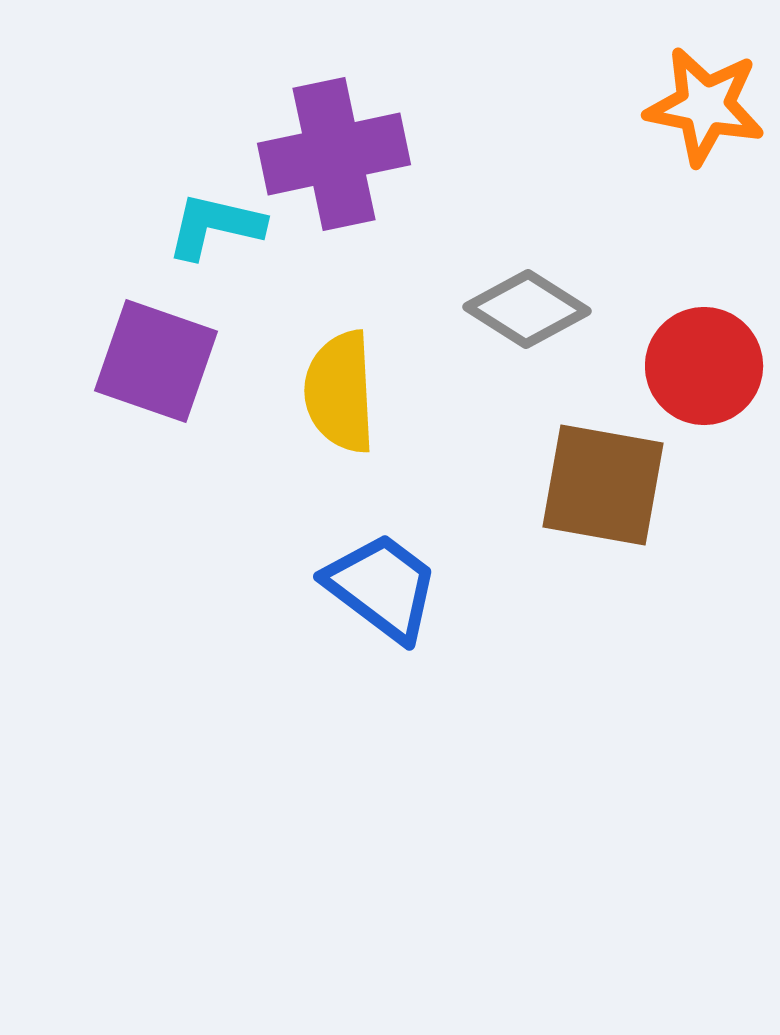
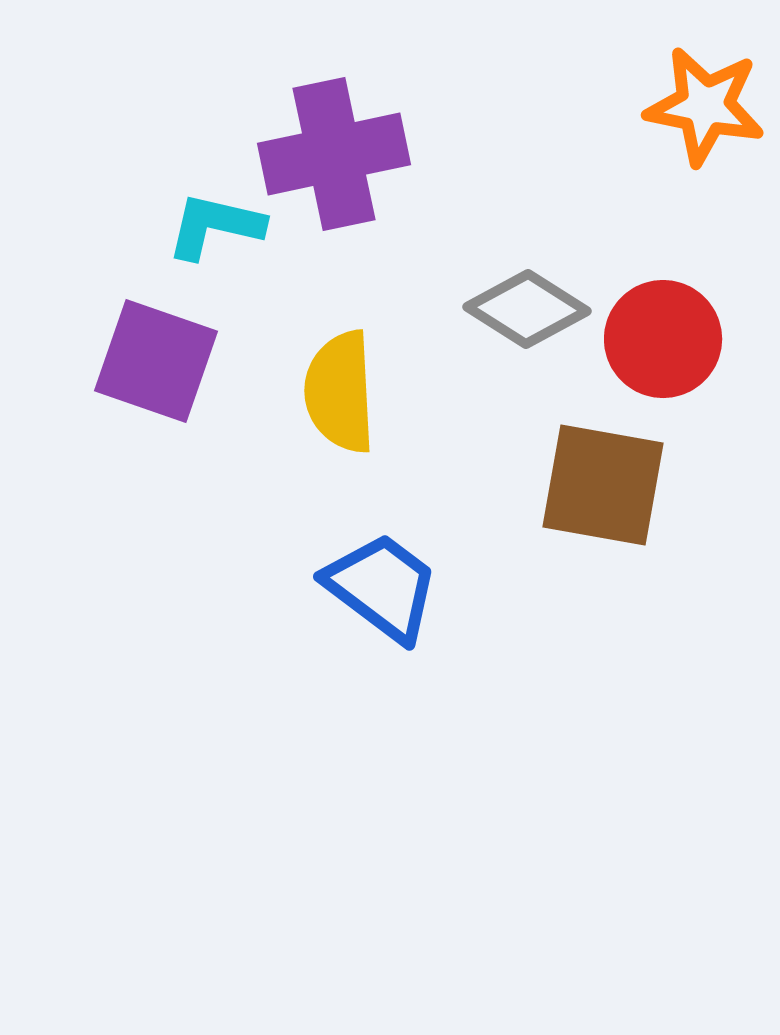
red circle: moved 41 px left, 27 px up
